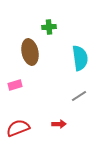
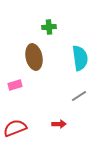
brown ellipse: moved 4 px right, 5 px down
red semicircle: moved 3 px left
